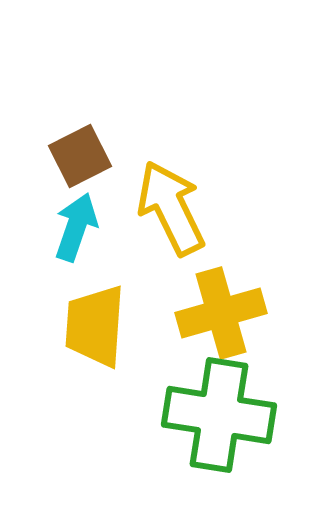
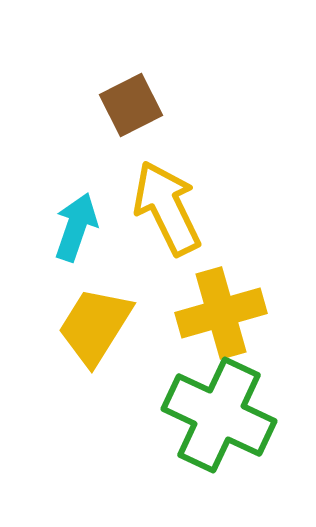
brown square: moved 51 px right, 51 px up
yellow arrow: moved 4 px left
yellow trapezoid: rotated 28 degrees clockwise
green cross: rotated 16 degrees clockwise
